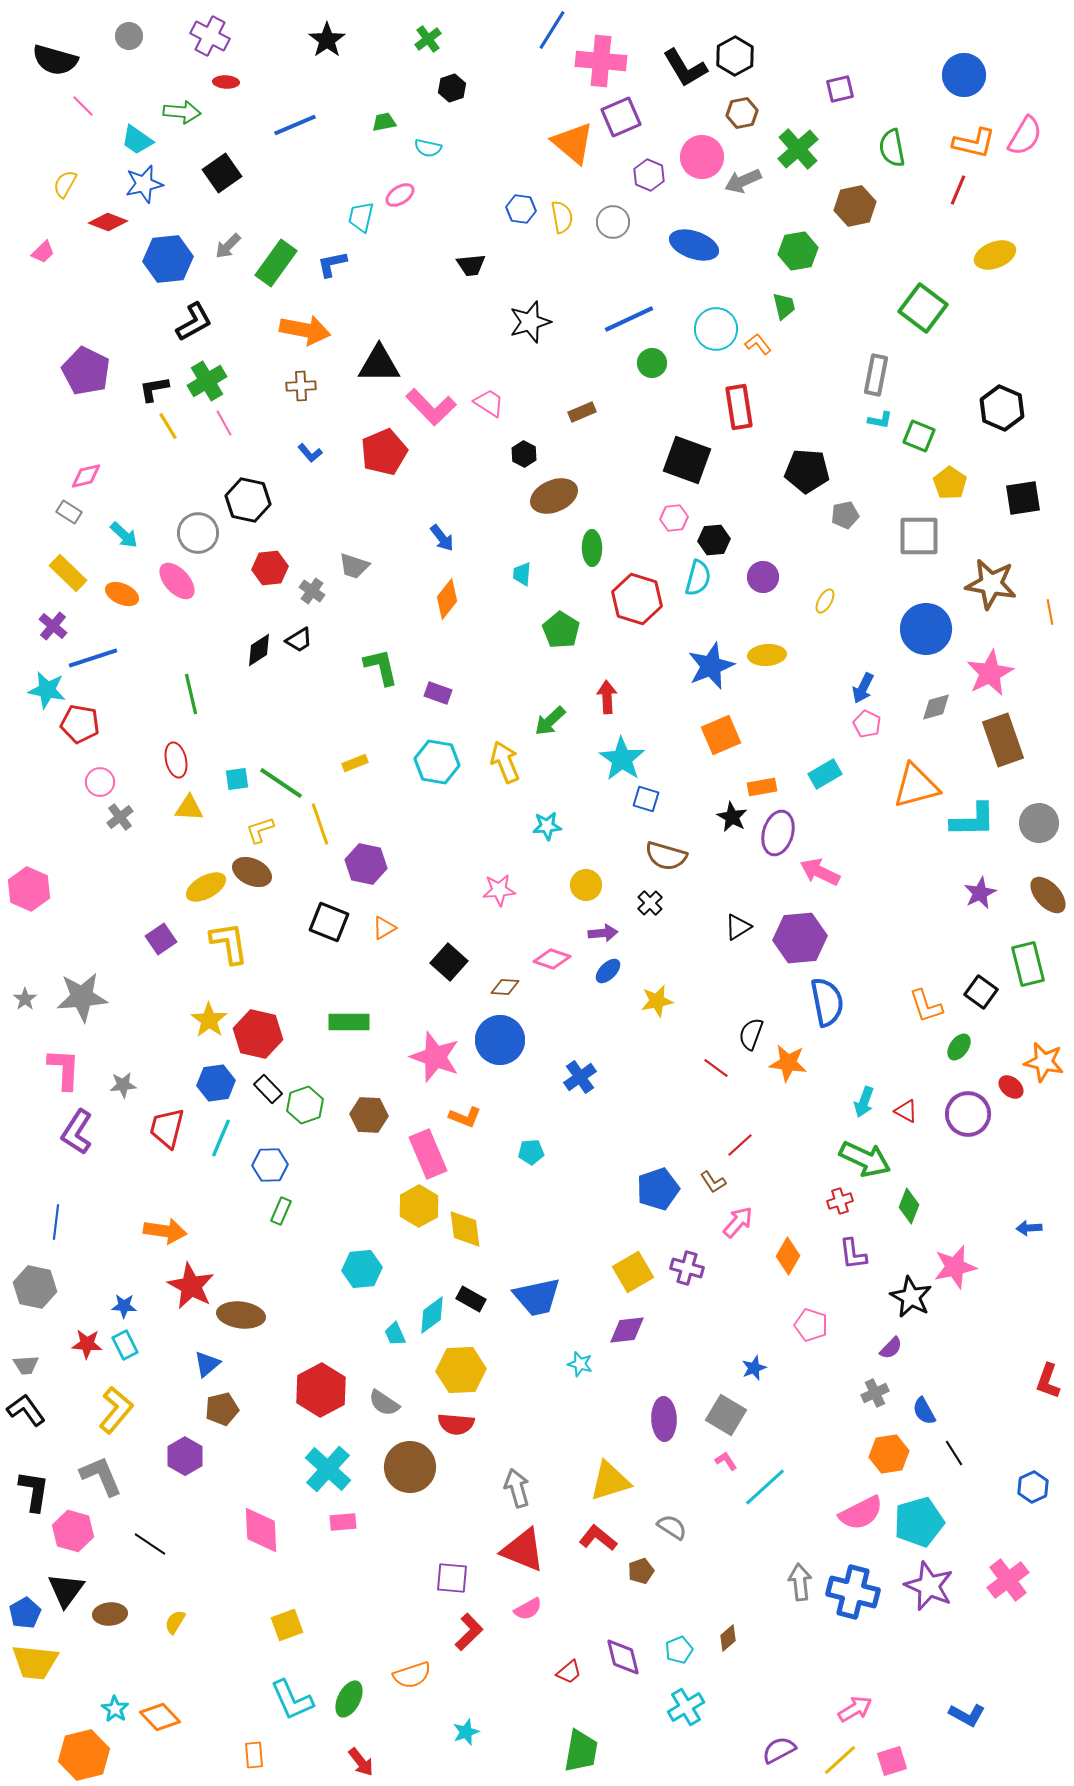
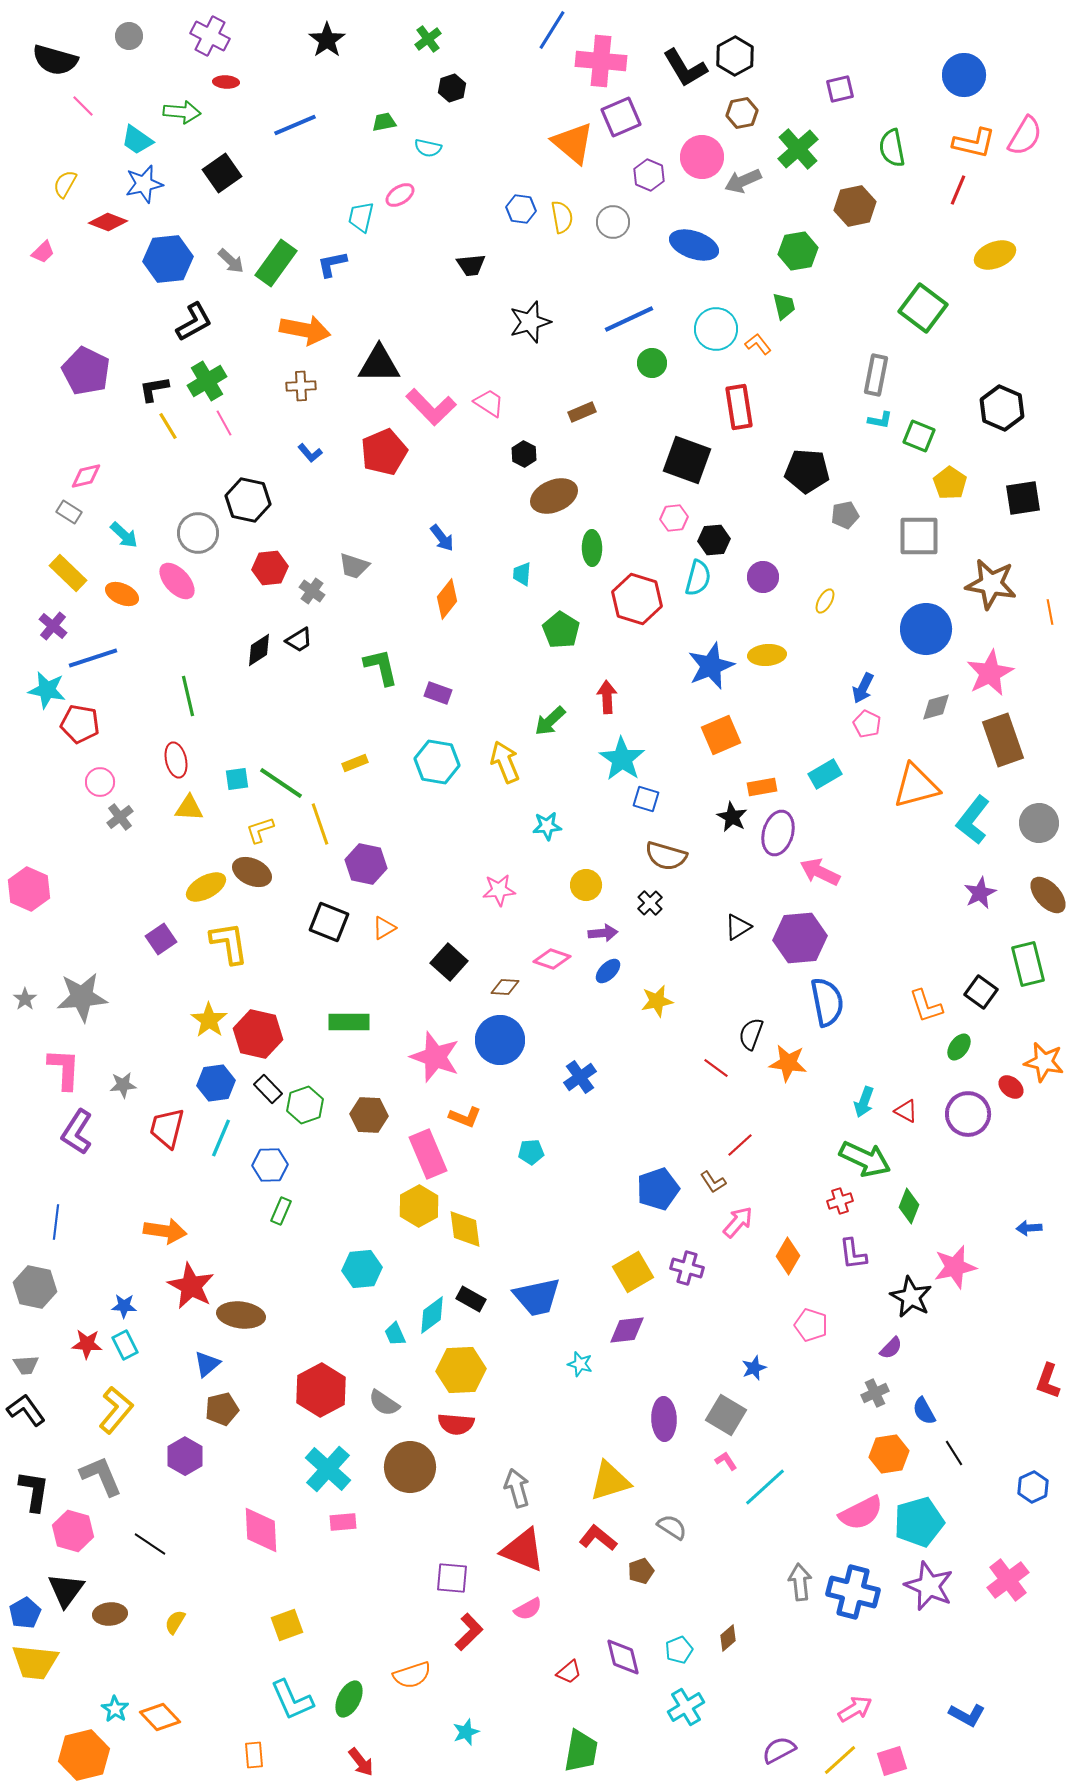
gray arrow at (228, 246): moved 3 px right, 15 px down; rotated 92 degrees counterclockwise
green line at (191, 694): moved 3 px left, 2 px down
cyan L-shape at (973, 820): rotated 129 degrees clockwise
